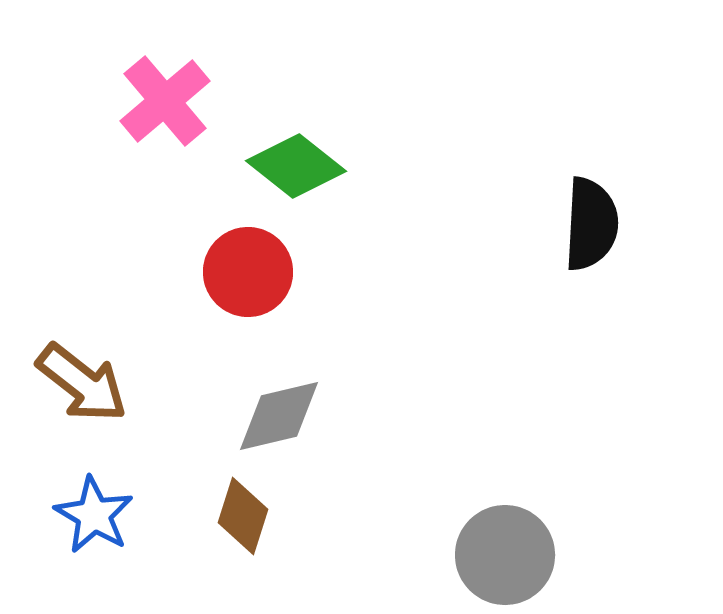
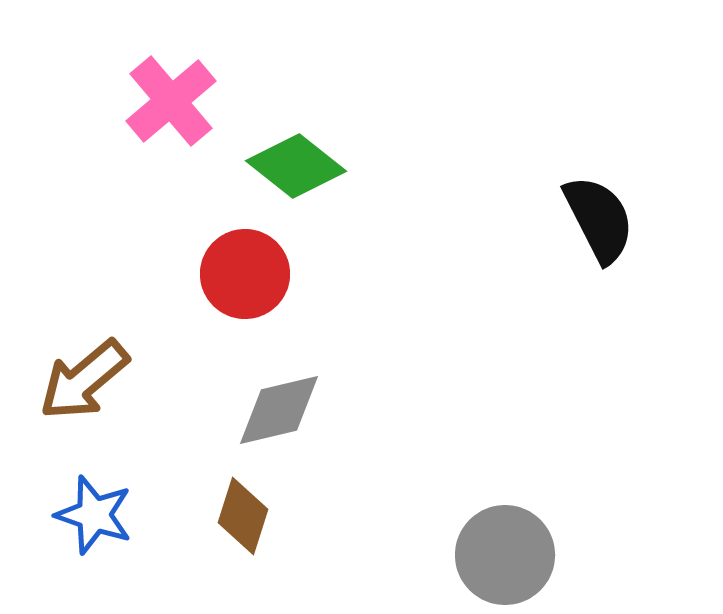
pink cross: moved 6 px right
black semicircle: moved 8 px right, 5 px up; rotated 30 degrees counterclockwise
red circle: moved 3 px left, 2 px down
brown arrow: moved 2 px right, 3 px up; rotated 102 degrees clockwise
gray diamond: moved 6 px up
blue star: rotated 12 degrees counterclockwise
